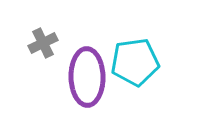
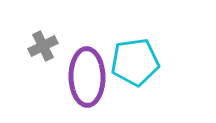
gray cross: moved 3 px down
